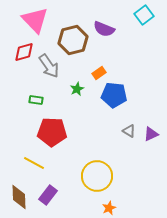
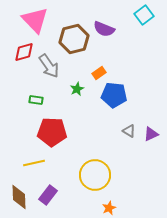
brown hexagon: moved 1 px right, 1 px up
yellow line: rotated 40 degrees counterclockwise
yellow circle: moved 2 px left, 1 px up
